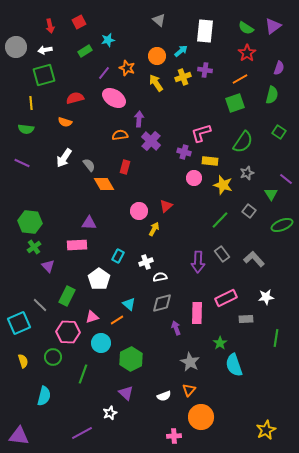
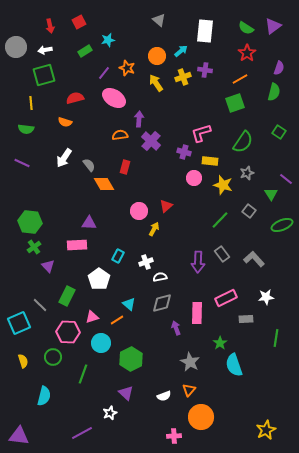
green semicircle at (272, 95): moved 2 px right, 3 px up
